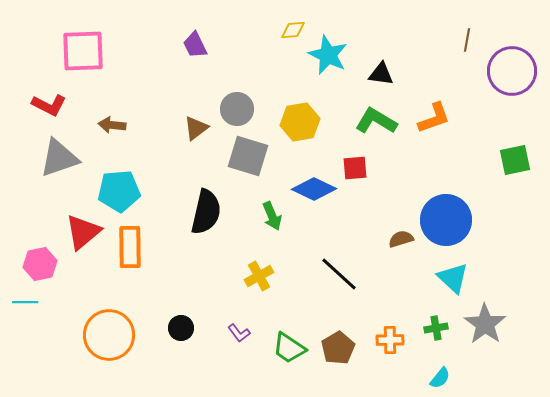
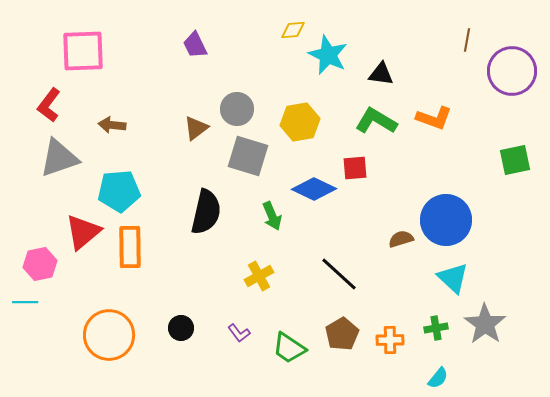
red L-shape: rotated 100 degrees clockwise
orange L-shape: rotated 39 degrees clockwise
brown pentagon: moved 4 px right, 14 px up
cyan semicircle: moved 2 px left
